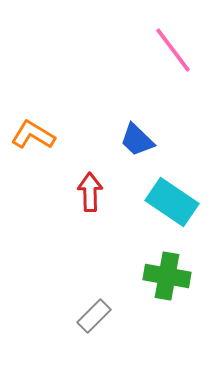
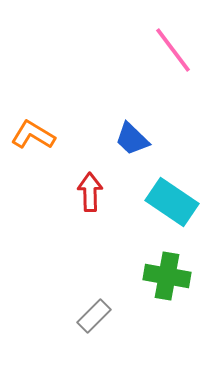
blue trapezoid: moved 5 px left, 1 px up
